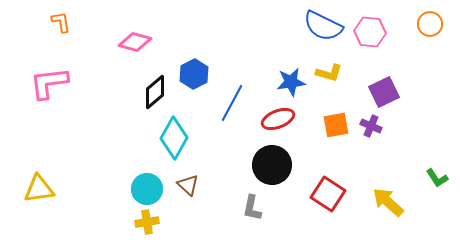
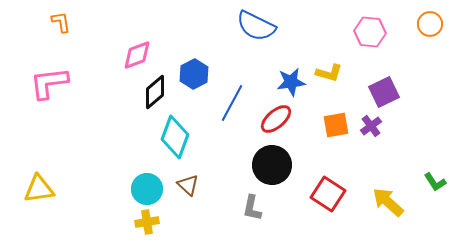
blue semicircle: moved 67 px left
pink diamond: moved 2 px right, 13 px down; rotated 36 degrees counterclockwise
red ellipse: moved 2 px left; rotated 20 degrees counterclockwise
purple cross: rotated 30 degrees clockwise
cyan diamond: moved 1 px right, 1 px up; rotated 9 degrees counterclockwise
green L-shape: moved 2 px left, 4 px down
